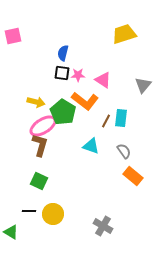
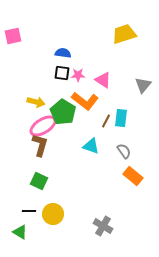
blue semicircle: rotated 84 degrees clockwise
green triangle: moved 9 px right
